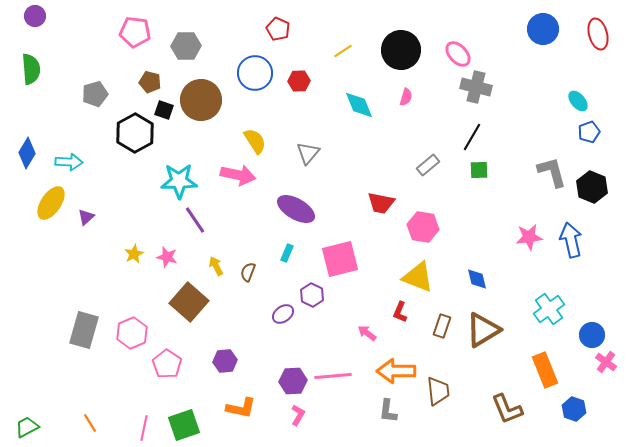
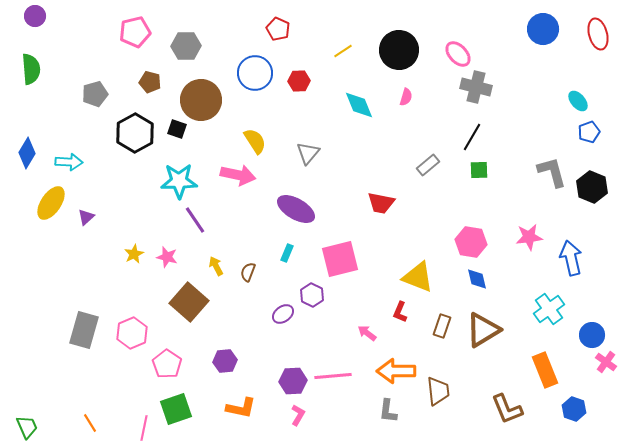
pink pentagon at (135, 32): rotated 20 degrees counterclockwise
black circle at (401, 50): moved 2 px left
black square at (164, 110): moved 13 px right, 19 px down
pink hexagon at (423, 227): moved 48 px right, 15 px down
blue arrow at (571, 240): moved 18 px down
green square at (184, 425): moved 8 px left, 16 px up
green trapezoid at (27, 427): rotated 95 degrees clockwise
